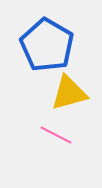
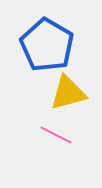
yellow triangle: moved 1 px left
